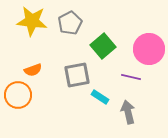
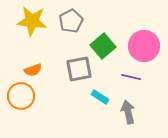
gray pentagon: moved 1 px right, 2 px up
pink circle: moved 5 px left, 3 px up
gray square: moved 2 px right, 6 px up
orange circle: moved 3 px right, 1 px down
